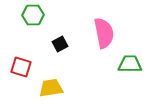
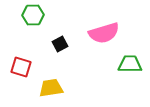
pink semicircle: rotated 84 degrees clockwise
